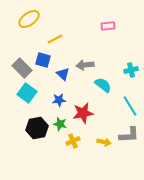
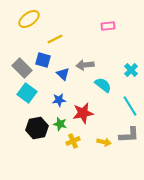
cyan cross: rotated 32 degrees counterclockwise
